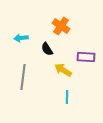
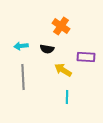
cyan arrow: moved 8 px down
black semicircle: rotated 48 degrees counterclockwise
gray line: rotated 10 degrees counterclockwise
